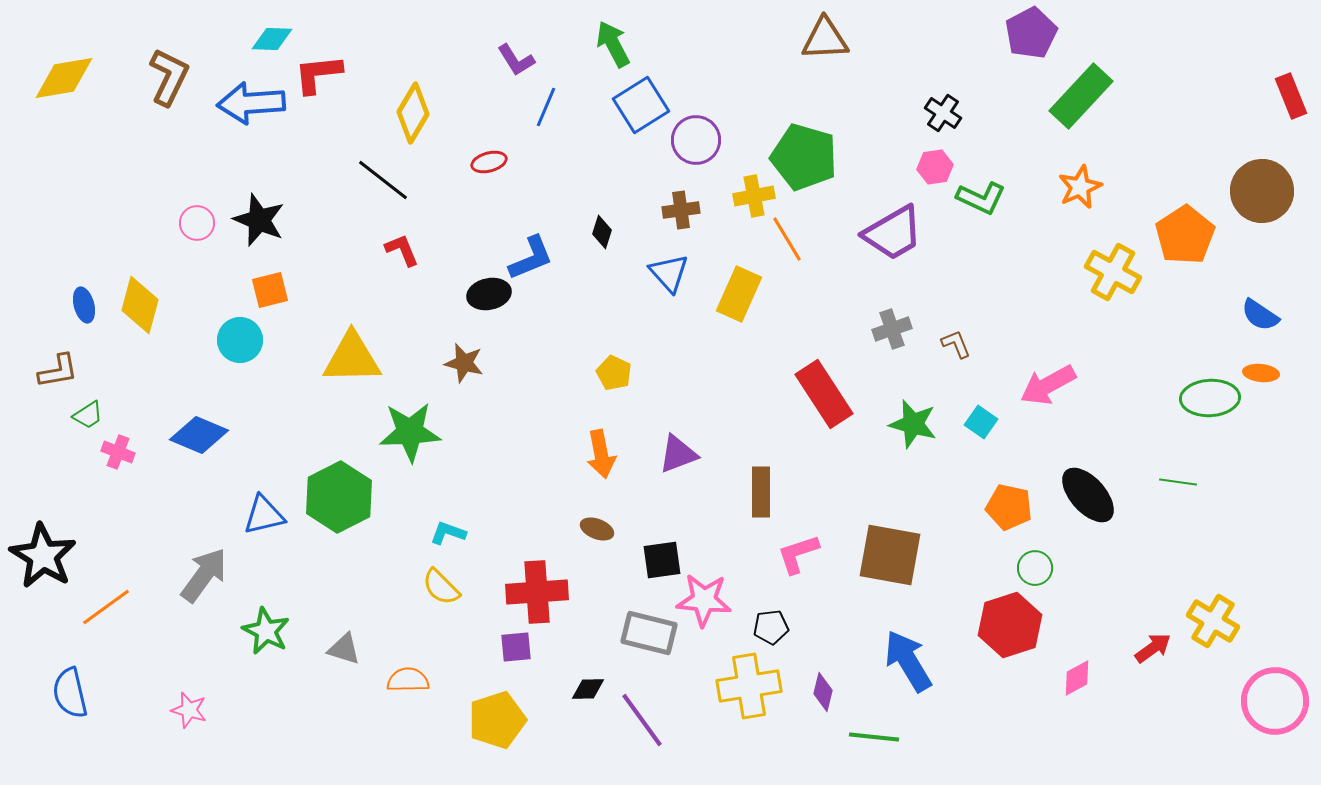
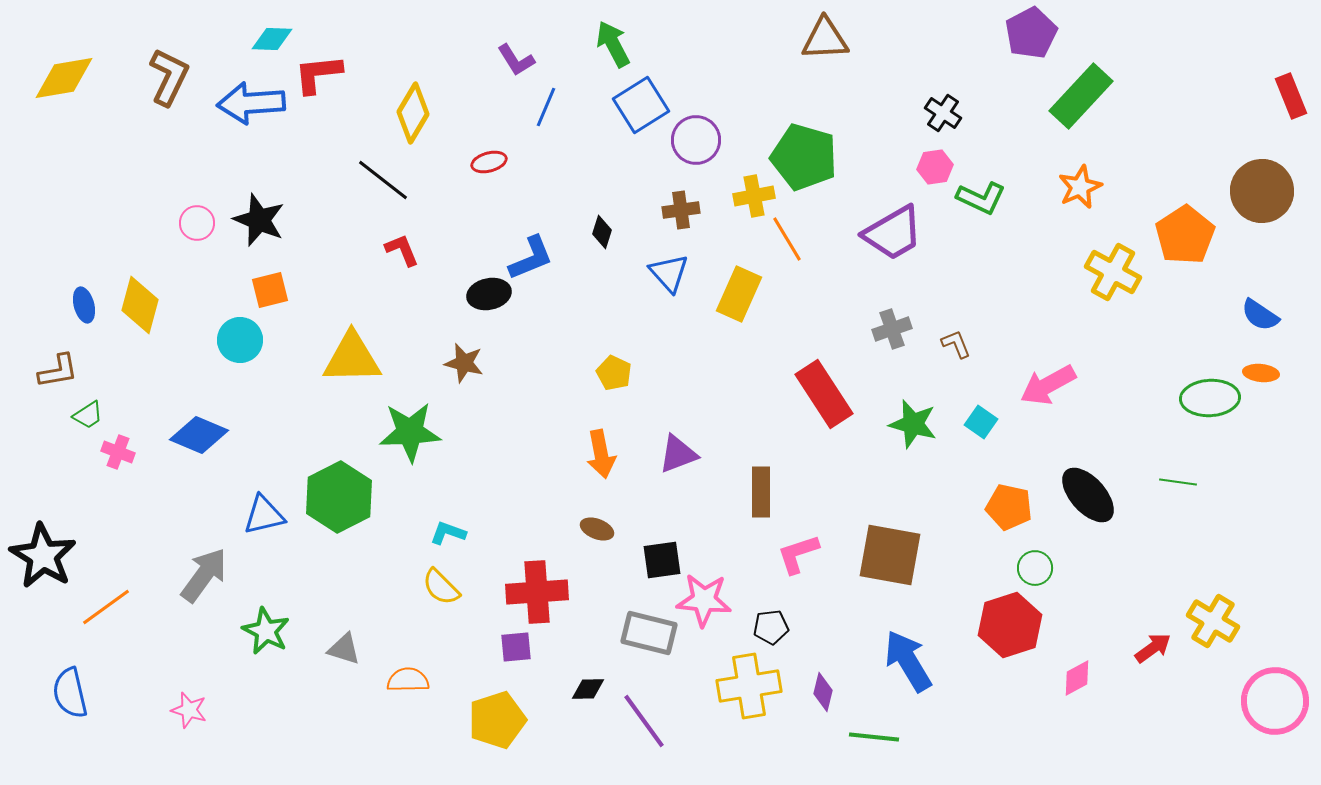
purple line at (642, 720): moved 2 px right, 1 px down
